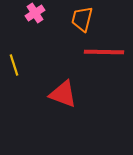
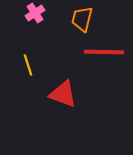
yellow line: moved 14 px right
